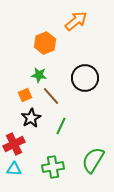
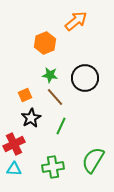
green star: moved 11 px right
brown line: moved 4 px right, 1 px down
